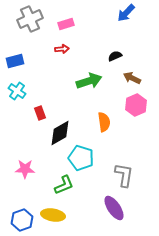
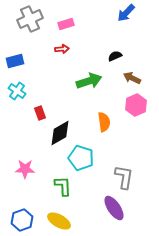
gray L-shape: moved 2 px down
green L-shape: moved 1 px left, 1 px down; rotated 70 degrees counterclockwise
yellow ellipse: moved 6 px right, 6 px down; rotated 20 degrees clockwise
